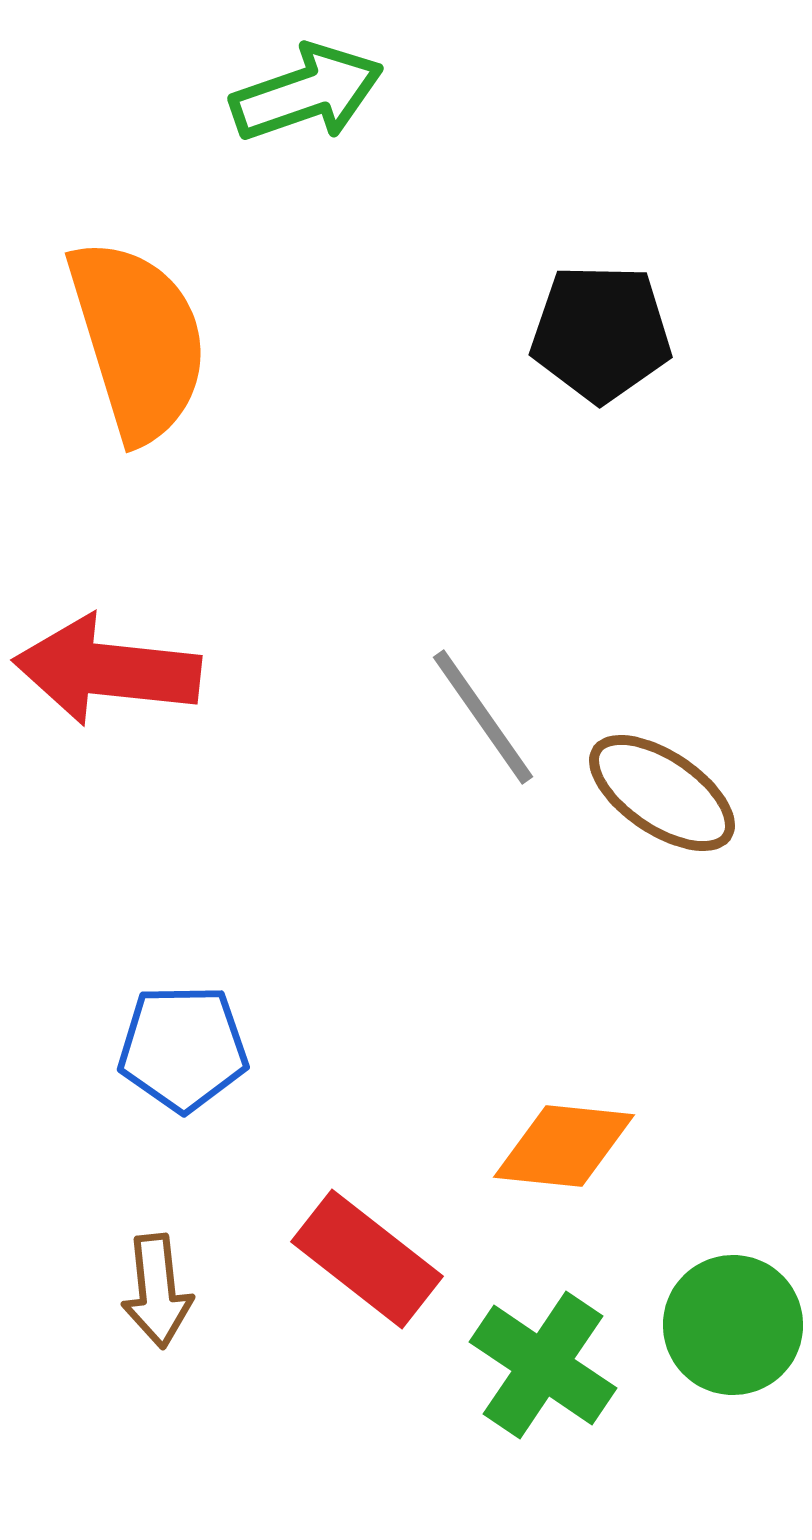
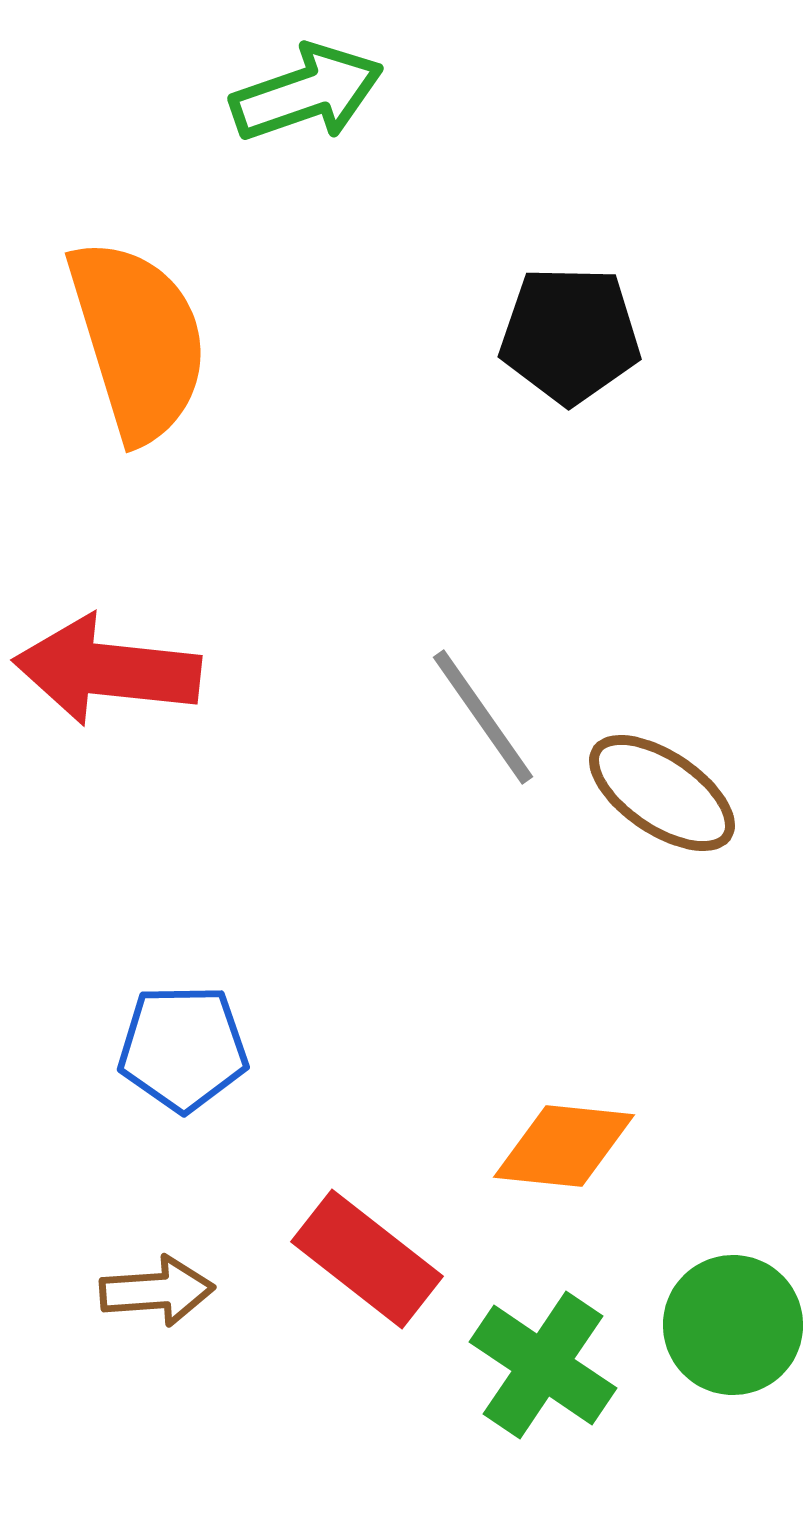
black pentagon: moved 31 px left, 2 px down
brown arrow: rotated 88 degrees counterclockwise
